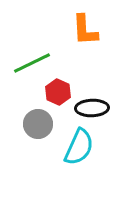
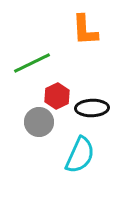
red hexagon: moved 1 px left, 4 px down; rotated 10 degrees clockwise
gray circle: moved 1 px right, 2 px up
cyan semicircle: moved 1 px right, 8 px down
